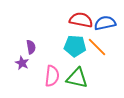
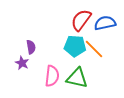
red semicircle: rotated 65 degrees counterclockwise
orange line: moved 3 px left, 2 px down
